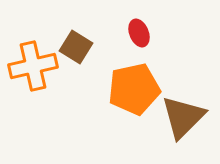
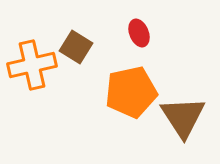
orange cross: moved 1 px left, 1 px up
orange pentagon: moved 3 px left, 3 px down
brown triangle: rotated 18 degrees counterclockwise
